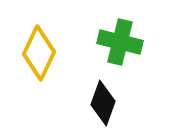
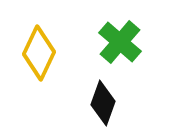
green cross: rotated 27 degrees clockwise
